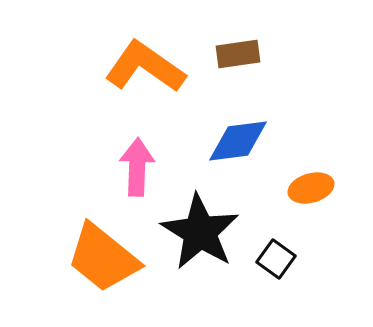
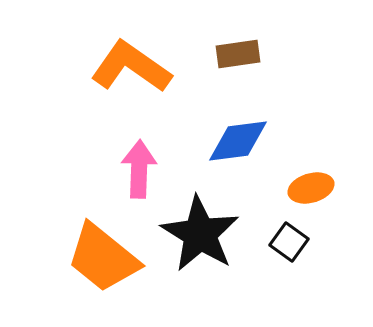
orange L-shape: moved 14 px left
pink arrow: moved 2 px right, 2 px down
black star: moved 2 px down
black square: moved 13 px right, 17 px up
